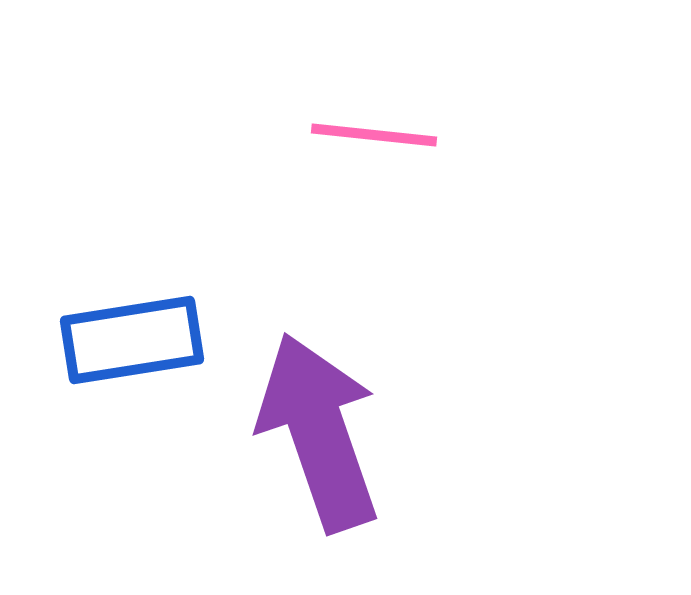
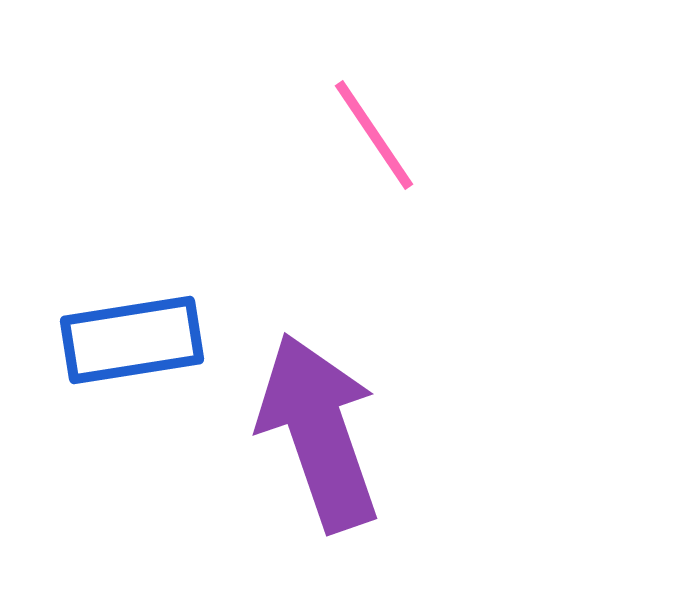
pink line: rotated 50 degrees clockwise
